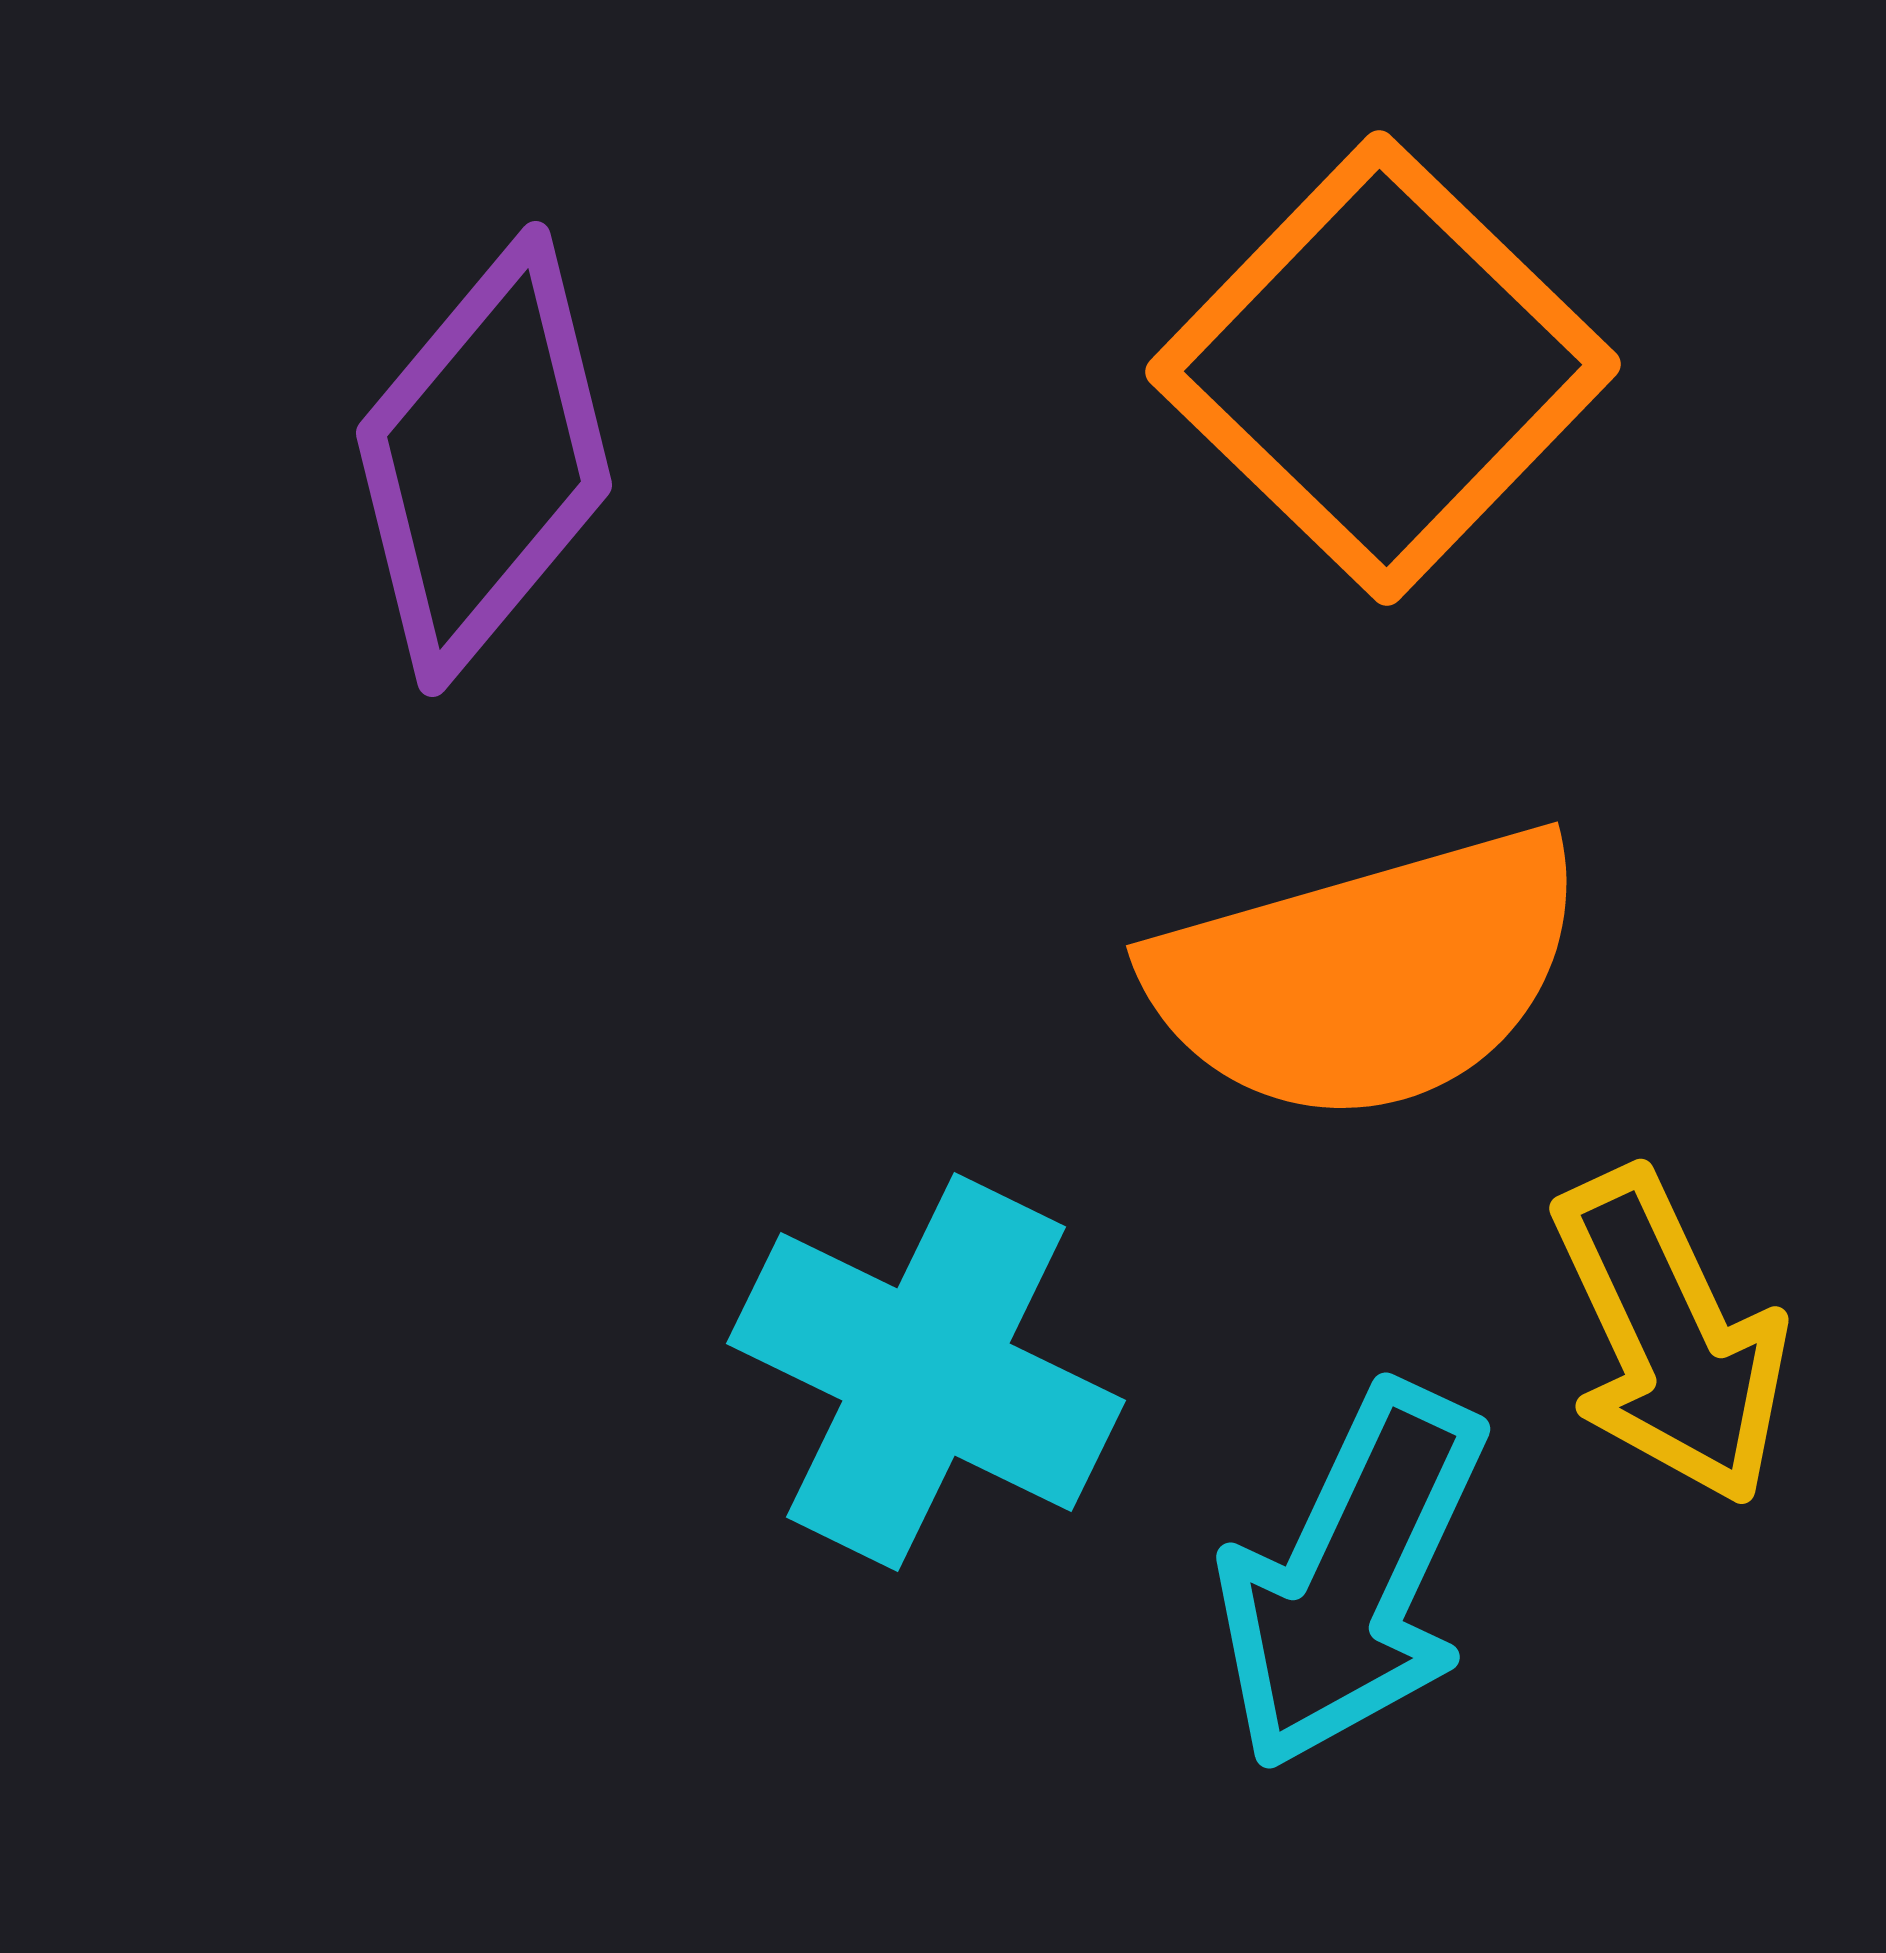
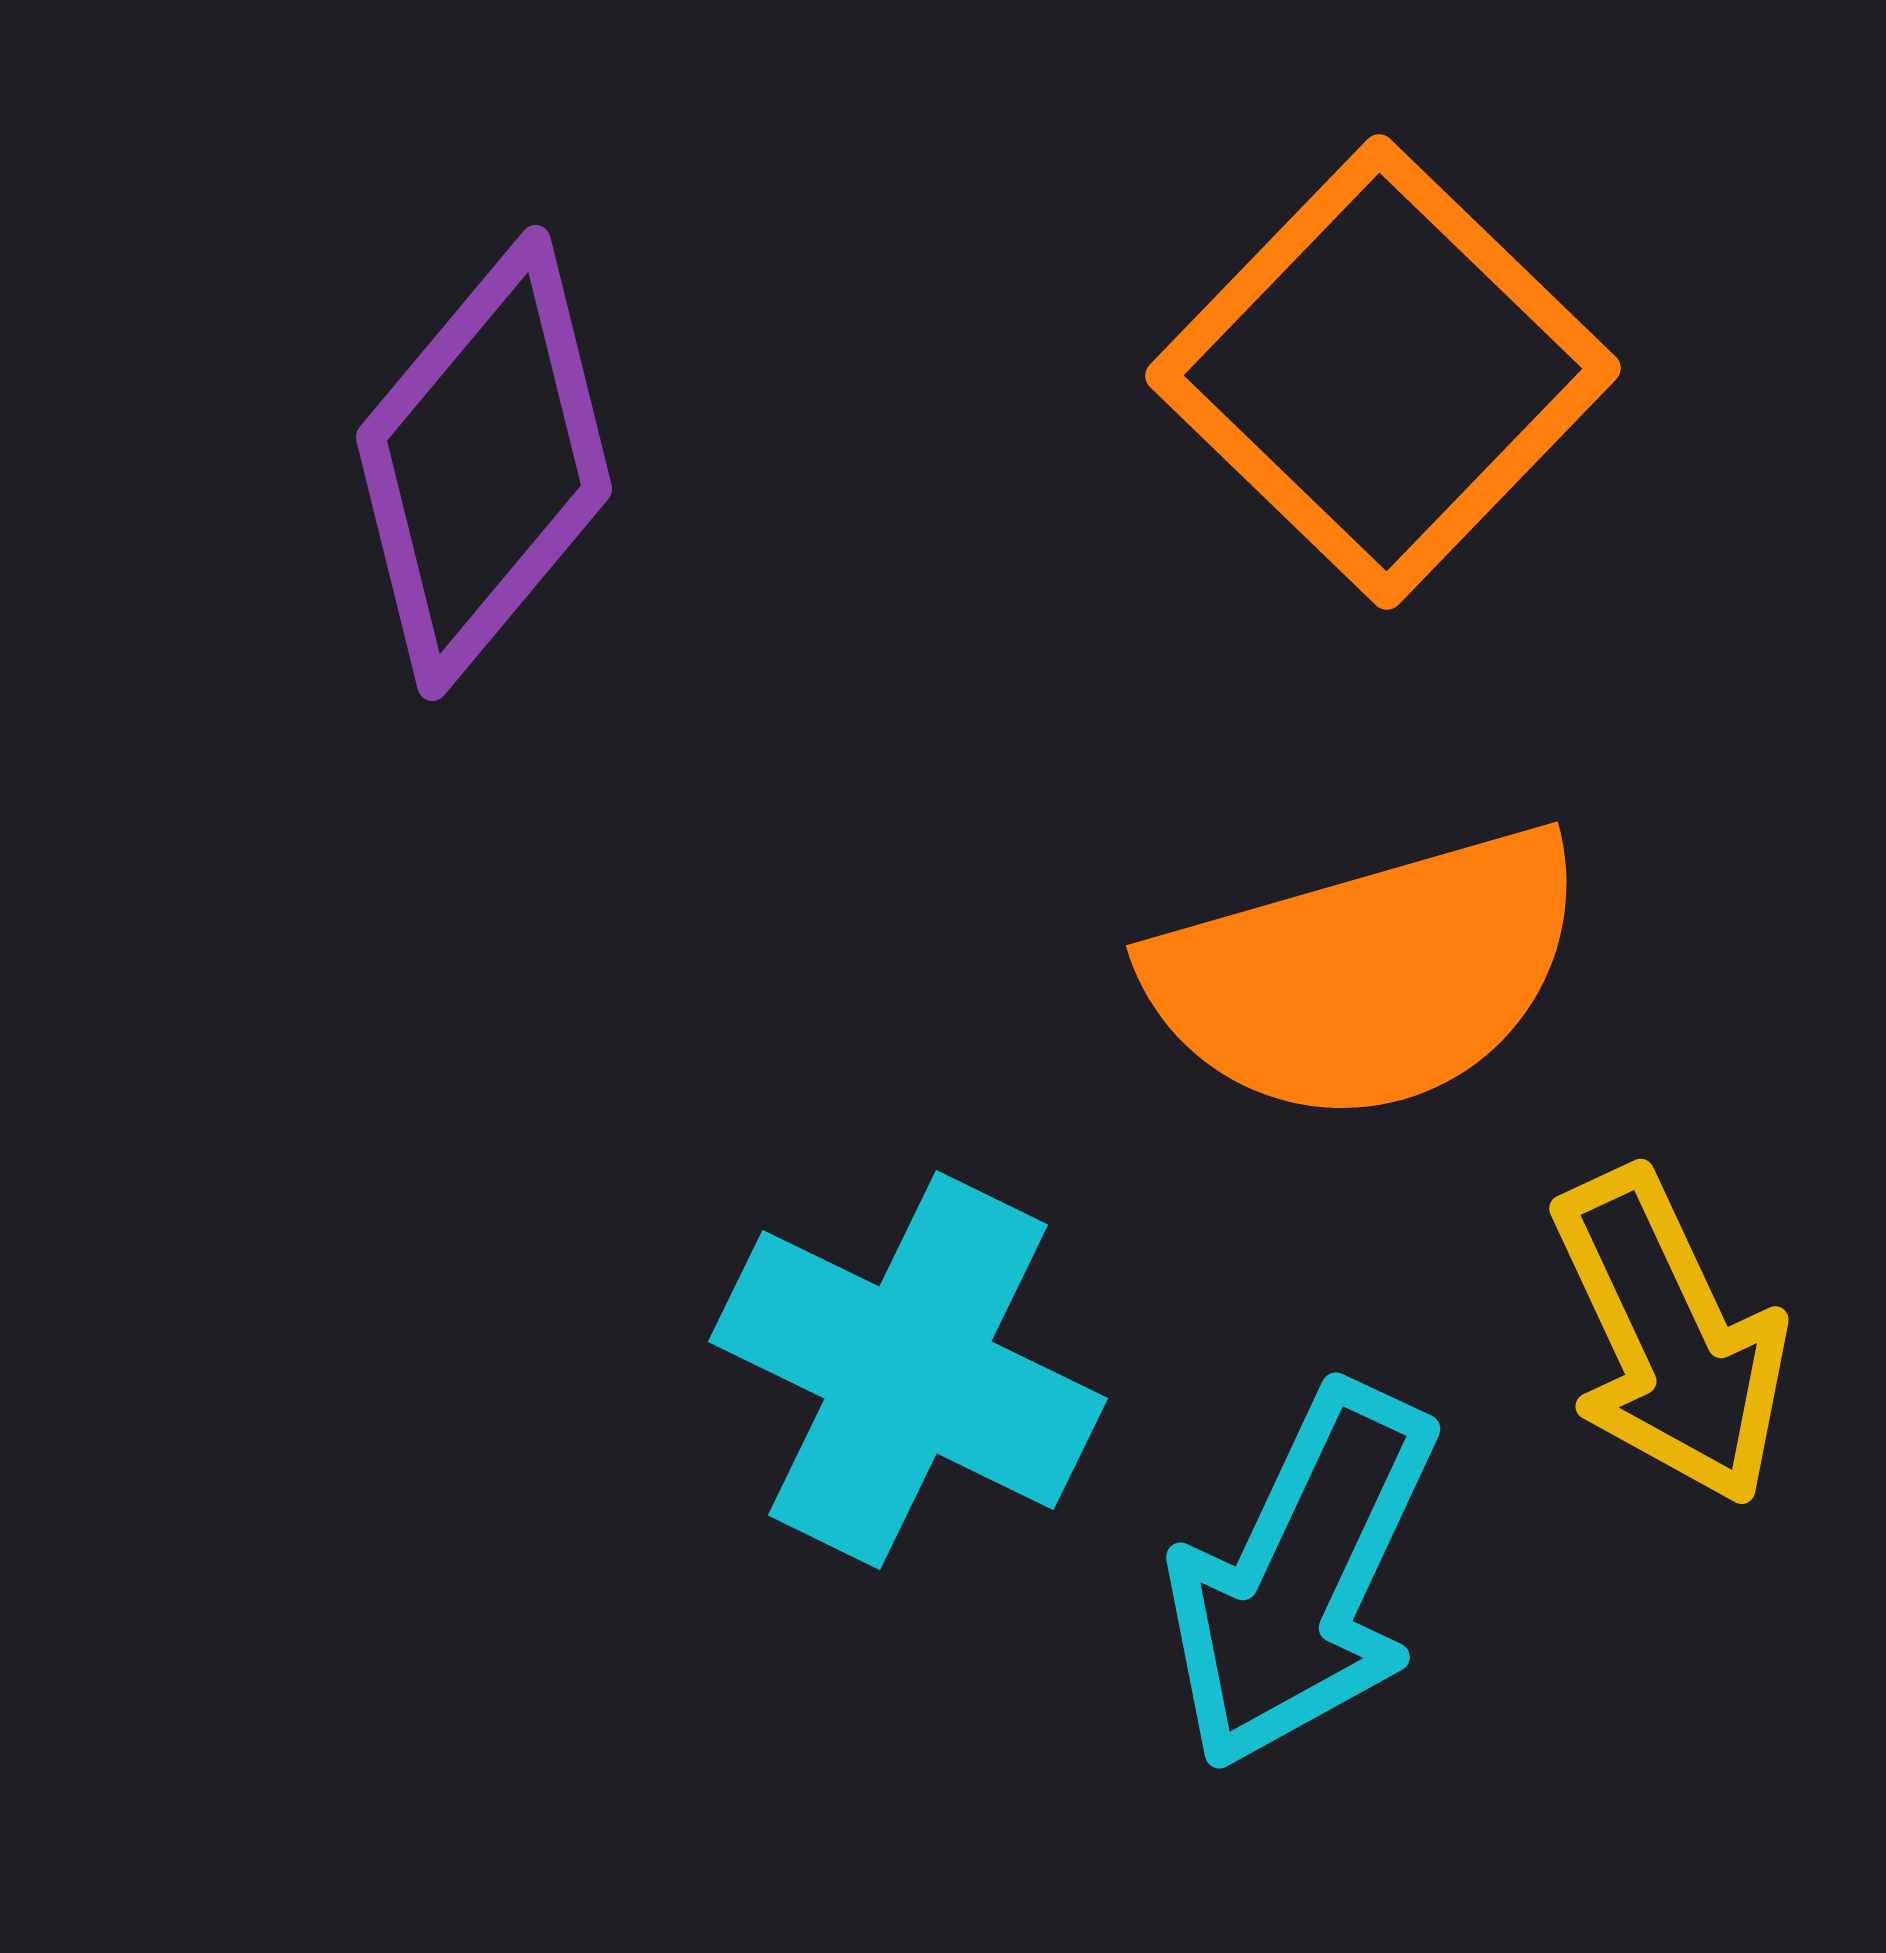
orange square: moved 4 px down
purple diamond: moved 4 px down
cyan cross: moved 18 px left, 2 px up
cyan arrow: moved 50 px left
